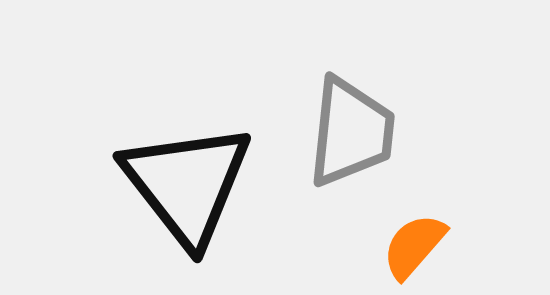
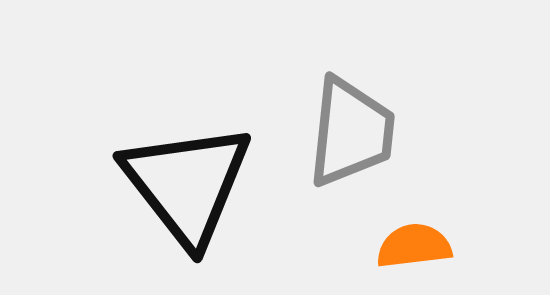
orange semicircle: rotated 42 degrees clockwise
